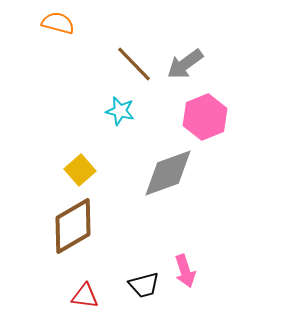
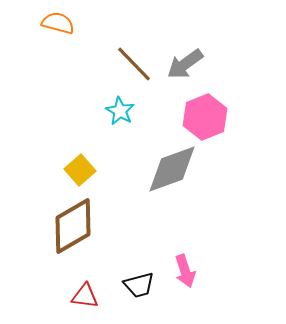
cyan star: rotated 16 degrees clockwise
gray diamond: moved 4 px right, 4 px up
black trapezoid: moved 5 px left
